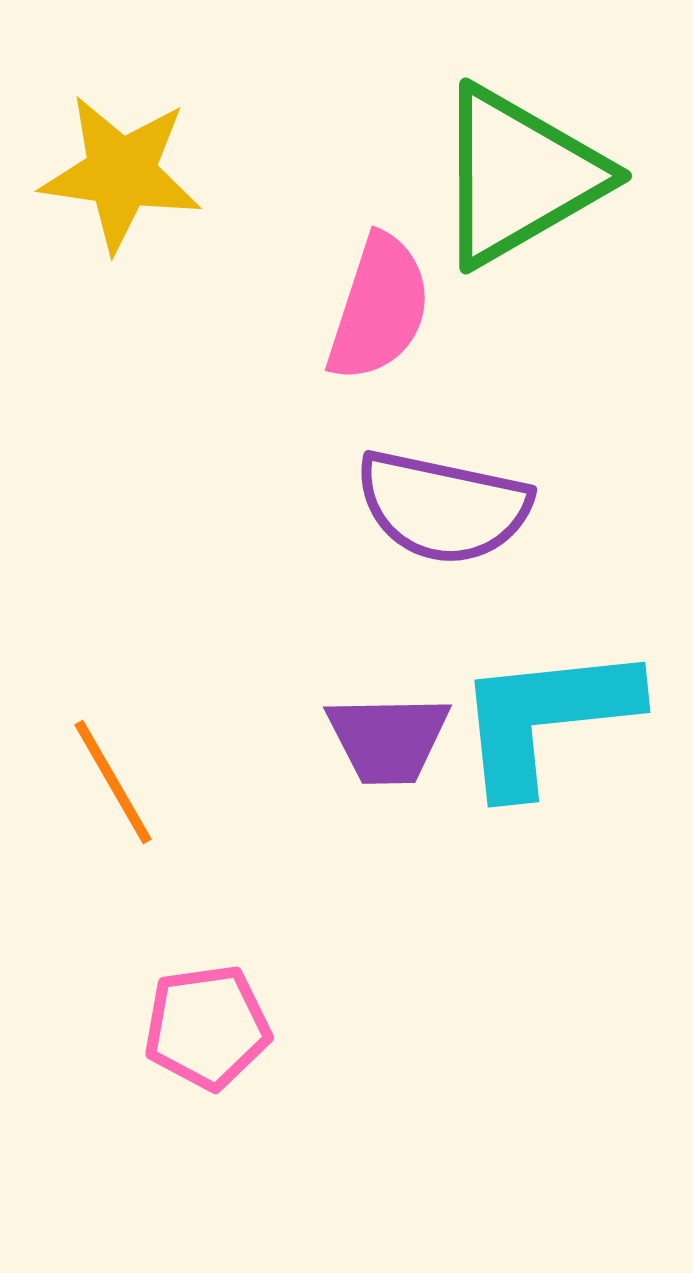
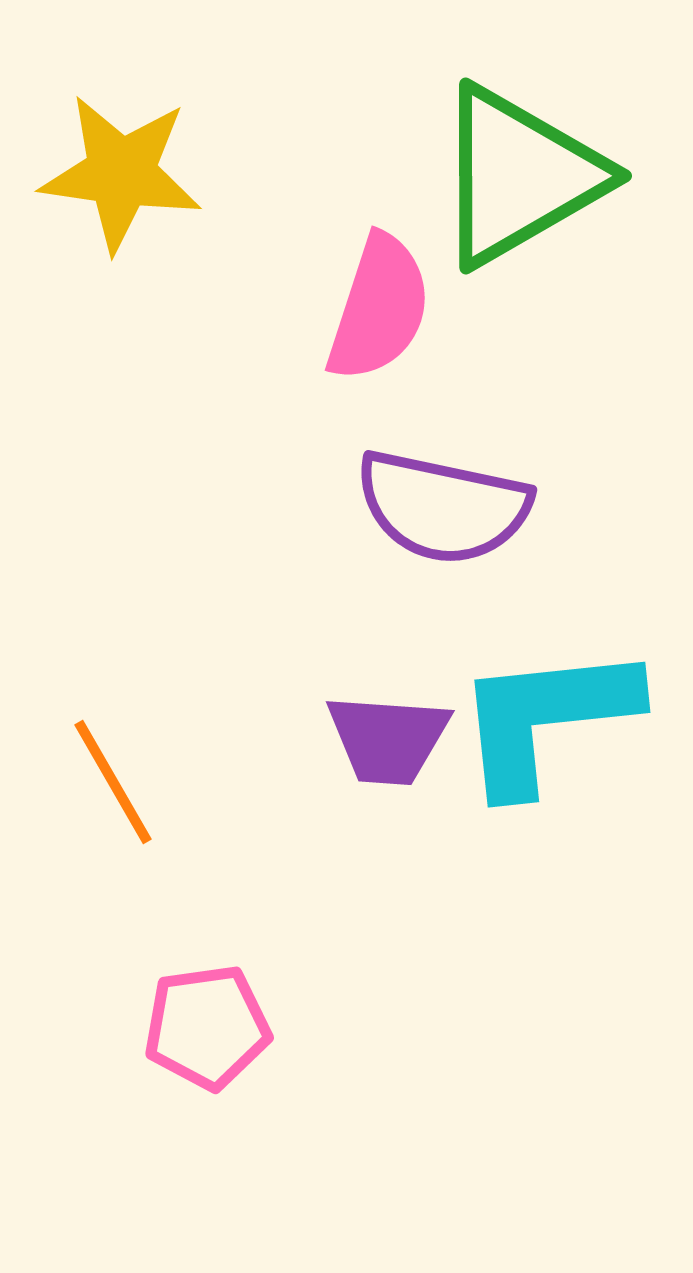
purple trapezoid: rotated 5 degrees clockwise
